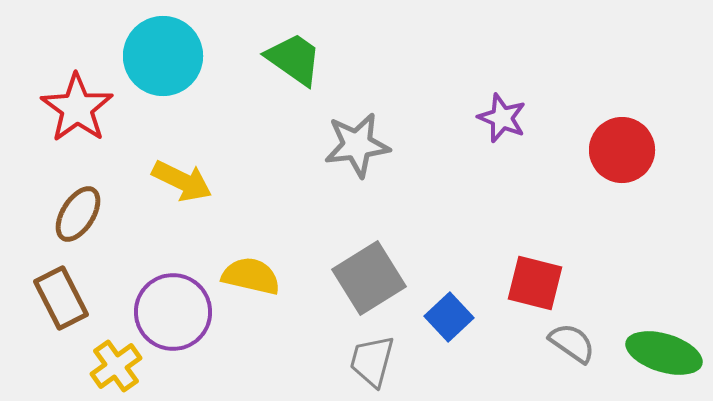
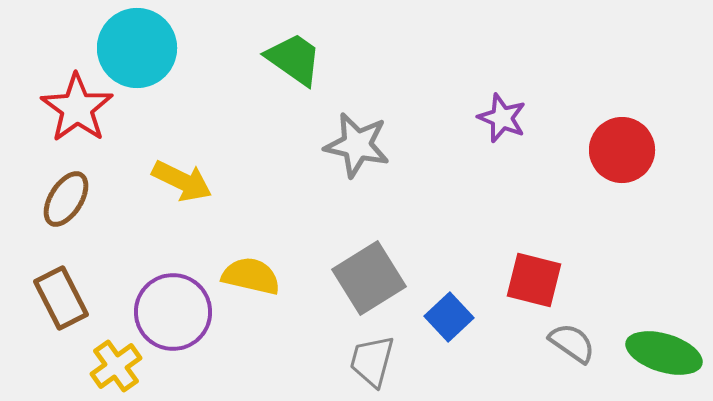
cyan circle: moved 26 px left, 8 px up
gray star: rotated 20 degrees clockwise
brown ellipse: moved 12 px left, 15 px up
red square: moved 1 px left, 3 px up
